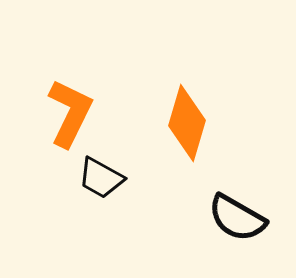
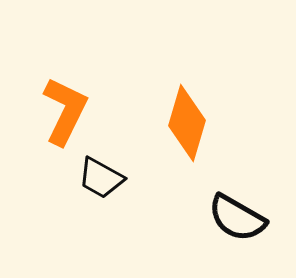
orange L-shape: moved 5 px left, 2 px up
